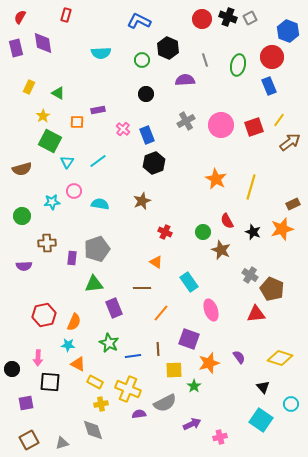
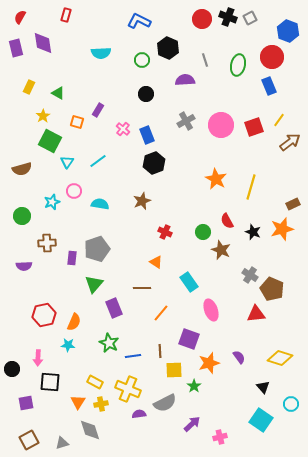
purple rectangle at (98, 110): rotated 48 degrees counterclockwise
orange square at (77, 122): rotated 16 degrees clockwise
cyan star at (52, 202): rotated 14 degrees counterclockwise
green triangle at (94, 284): rotated 42 degrees counterclockwise
brown line at (158, 349): moved 2 px right, 2 px down
orange triangle at (78, 364): moved 38 px down; rotated 35 degrees clockwise
purple arrow at (192, 424): rotated 18 degrees counterclockwise
gray diamond at (93, 430): moved 3 px left
